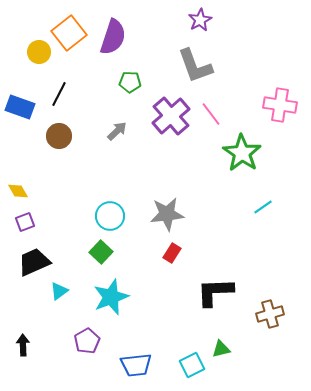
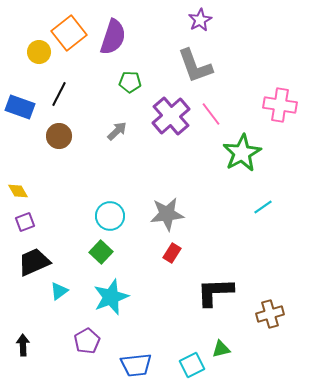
green star: rotated 9 degrees clockwise
